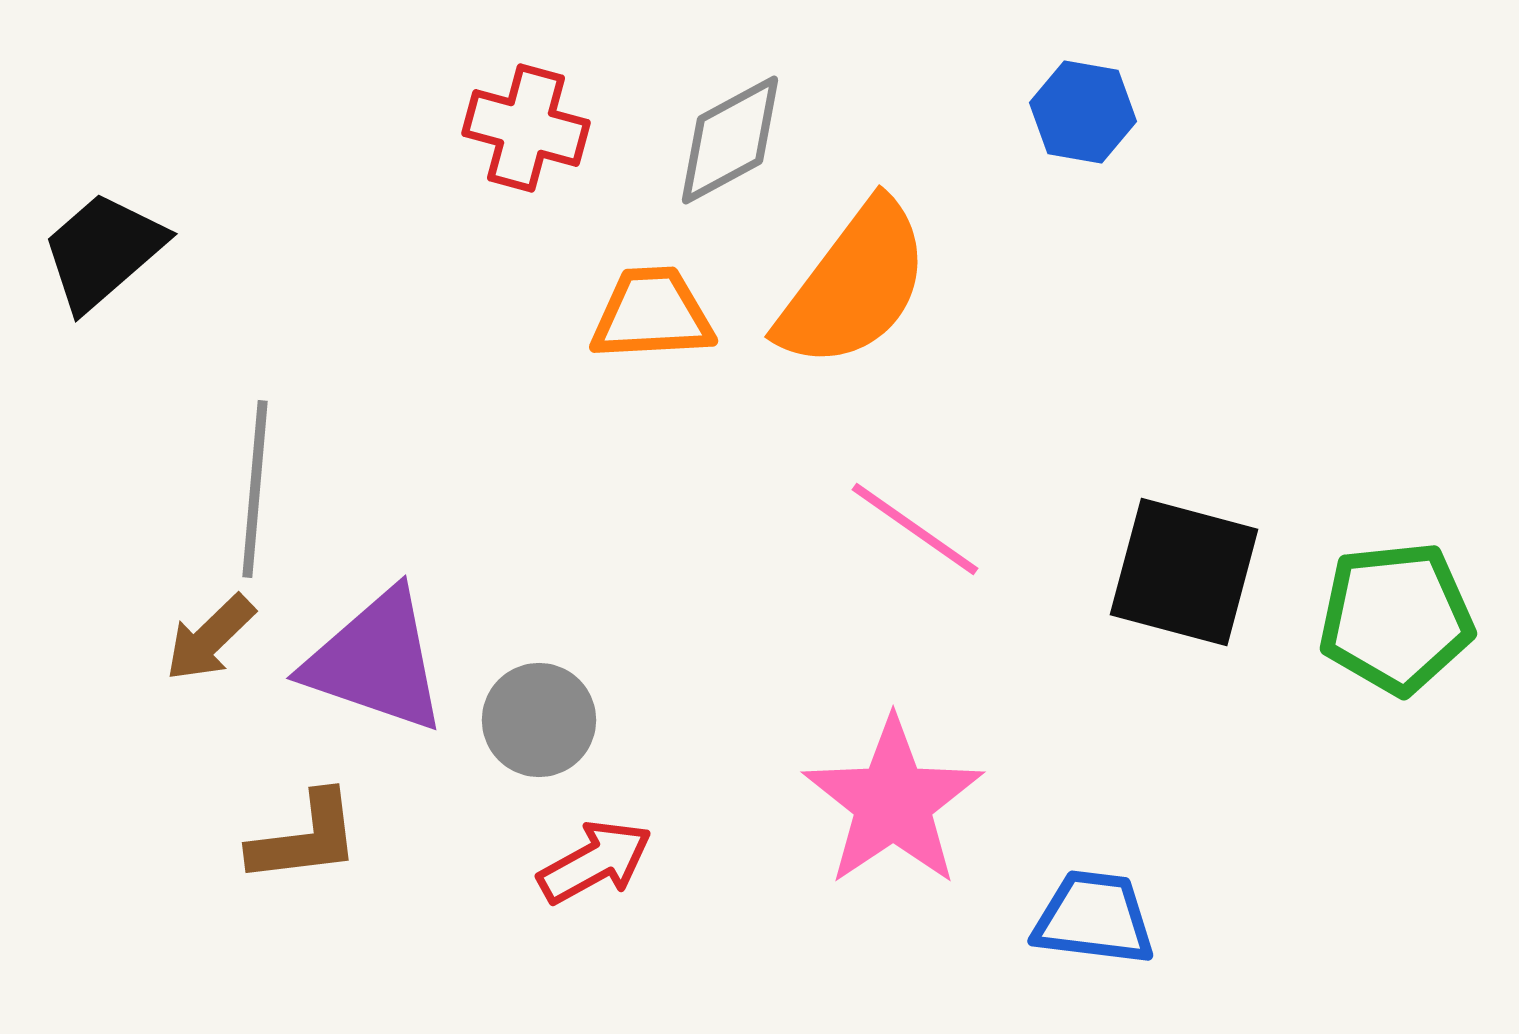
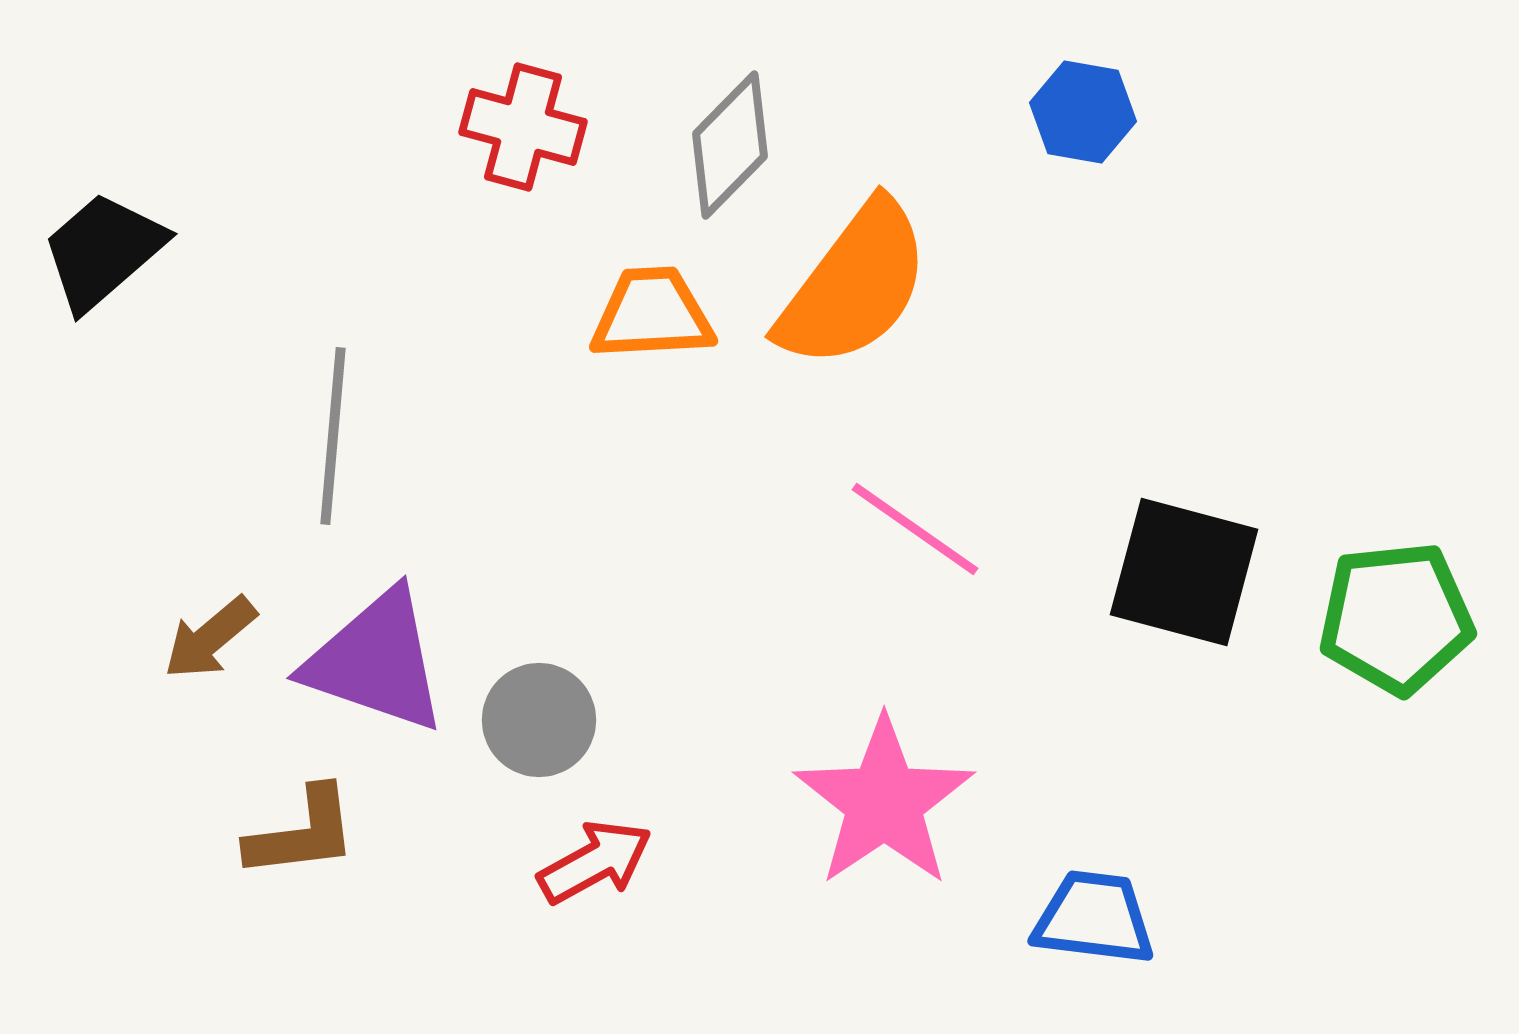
red cross: moved 3 px left, 1 px up
gray diamond: moved 5 px down; rotated 17 degrees counterclockwise
gray line: moved 78 px right, 53 px up
brown arrow: rotated 4 degrees clockwise
pink star: moved 9 px left
brown L-shape: moved 3 px left, 5 px up
